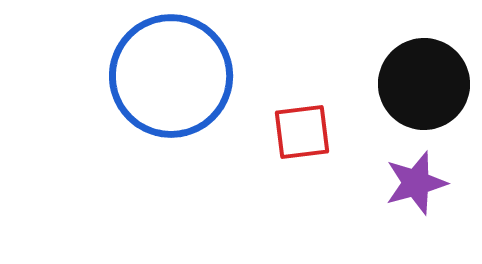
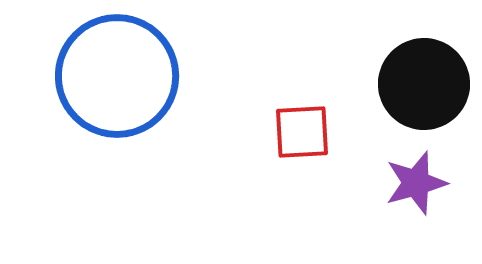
blue circle: moved 54 px left
red square: rotated 4 degrees clockwise
